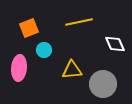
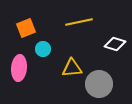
orange square: moved 3 px left
white diamond: rotated 50 degrees counterclockwise
cyan circle: moved 1 px left, 1 px up
yellow triangle: moved 2 px up
gray circle: moved 4 px left
